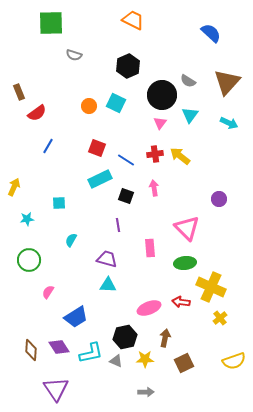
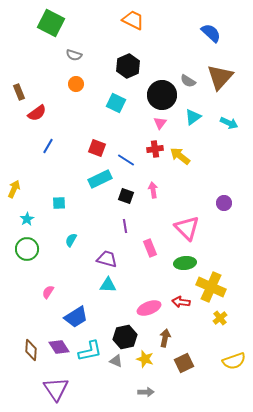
green square at (51, 23): rotated 28 degrees clockwise
brown triangle at (227, 82): moved 7 px left, 5 px up
orange circle at (89, 106): moved 13 px left, 22 px up
cyan triangle at (190, 115): moved 3 px right, 2 px down; rotated 18 degrees clockwise
red cross at (155, 154): moved 5 px up
yellow arrow at (14, 187): moved 2 px down
pink arrow at (154, 188): moved 1 px left, 2 px down
purple circle at (219, 199): moved 5 px right, 4 px down
cyan star at (27, 219): rotated 24 degrees counterclockwise
purple line at (118, 225): moved 7 px right, 1 px down
pink rectangle at (150, 248): rotated 18 degrees counterclockwise
green circle at (29, 260): moved 2 px left, 11 px up
cyan L-shape at (91, 353): moved 1 px left, 2 px up
yellow star at (145, 359): rotated 18 degrees clockwise
